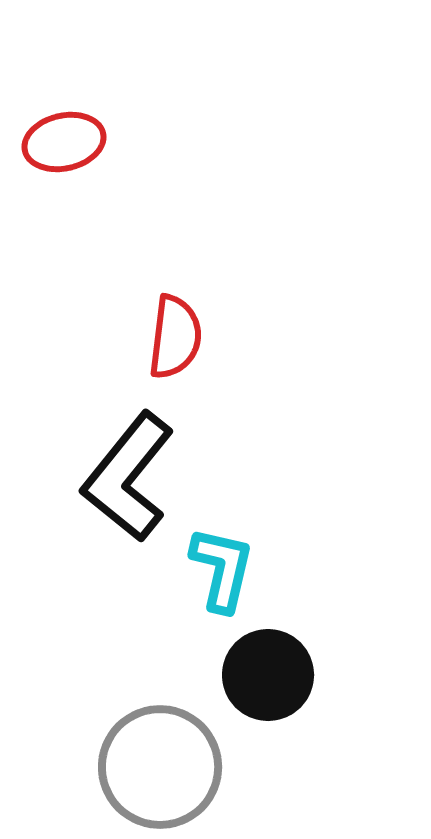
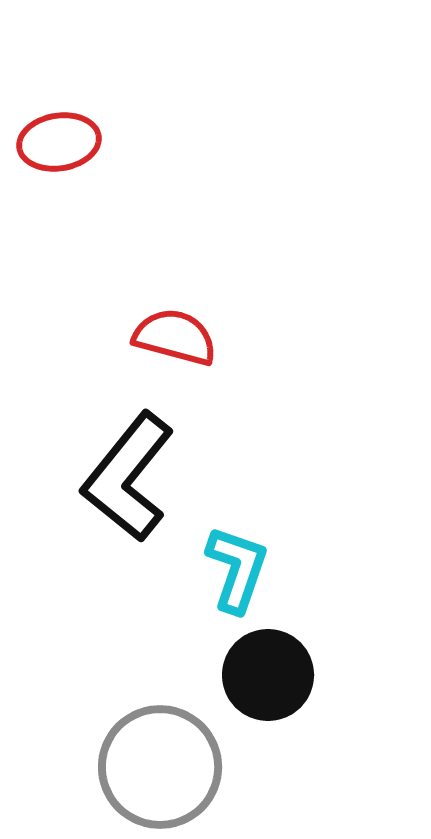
red ellipse: moved 5 px left; rotated 4 degrees clockwise
red semicircle: rotated 82 degrees counterclockwise
cyan L-shape: moved 15 px right; rotated 6 degrees clockwise
